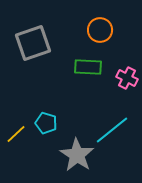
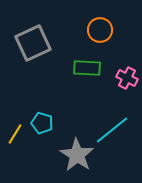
gray square: rotated 6 degrees counterclockwise
green rectangle: moved 1 px left, 1 px down
cyan pentagon: moved 4 px left
yellow line: moved 1 px left; rotated 15 degrees counterclockwise
